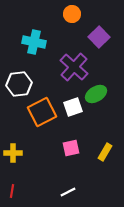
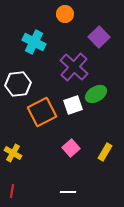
orange circle: moved 7 px left
cyan cross: rotated 15 degrees clockwise
white hexagon: moved 1 px left
white square: moved 2 px up
pink square: rotated 30 degrees counterclockwise
yellow cross: rotated 30 degrees clockwise
white line: rotated 28 degrees clockwise
